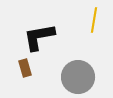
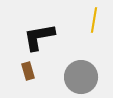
brown rectangle: moved 3 px right, 3 px down
gray circle: moved 3 px right
